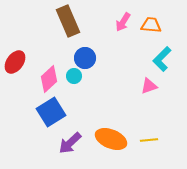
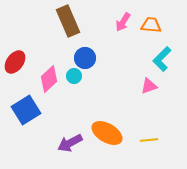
blue square: moved 25 px left, 2 px up
orange ellipse: moved 4 px left, 6 px up; rotated 8 degrees clockwise
purple arrow: rotated 15 degrees clockwise
